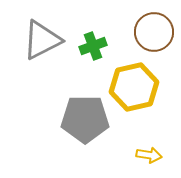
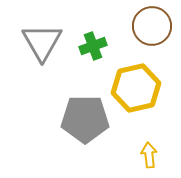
brown circle: moved 2 px left, 6 px up
gray triangle: moved 2 px down; rotated 33 degrees counterclockwise
yellow hexagon: moved 2 px right, 1 px down
yellow arrow: rotated 105 degrees counterclockwise
